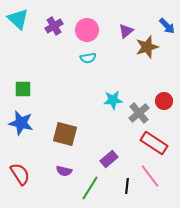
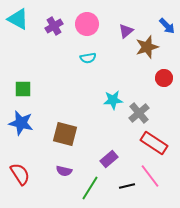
cyan triangle: rotated 15 degrees counterclockwise
pink circle: moved 6 px up
red circle: moved 23 px up
black line: rotated 70 degrees clockwise
